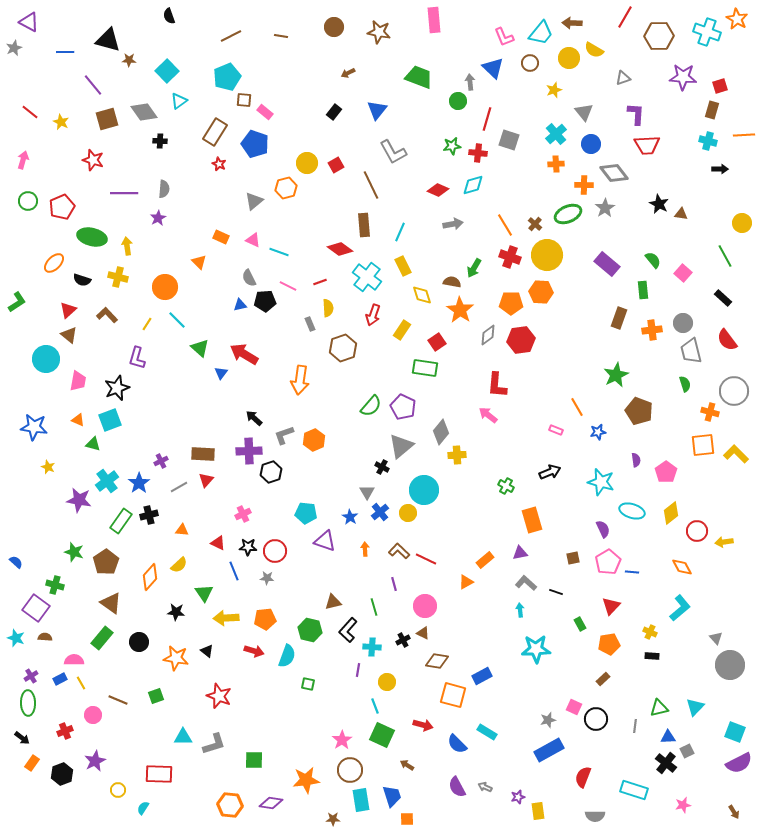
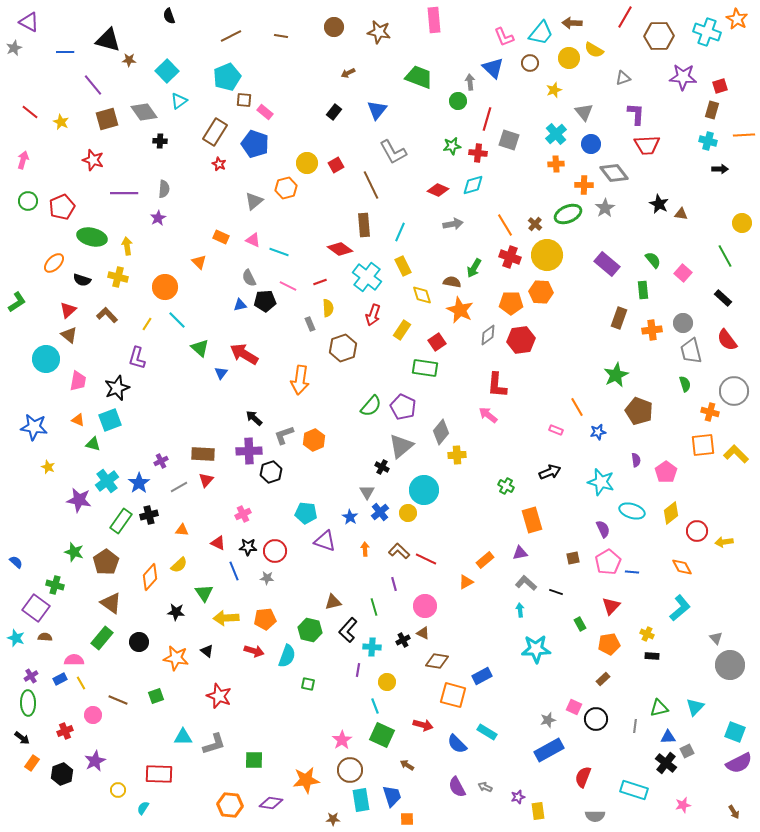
orange star at (460, 310): rotated 8 degrees counterclockwise
yellow cross at (650, 632): moved 3 px left, 2 px down
